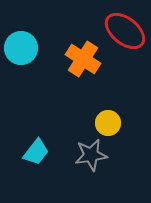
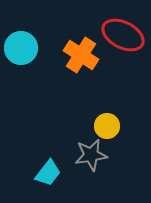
red ellipse: moved 2 px left, 4 px down; rotated 12 degrees counterclockwise
orange cross: moved 2 px left, 4 px up
yellow circle: moved 1 px left, 3 px down
cyan trapezoid: moved 12 px right, 21 px down
